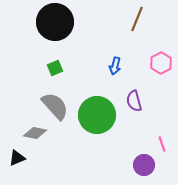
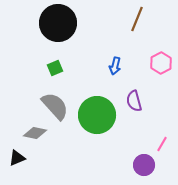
black circle: moved 3 px right, 1 px down
pink line: rotated 49 degrees clockwise
